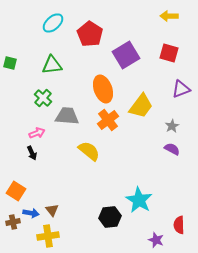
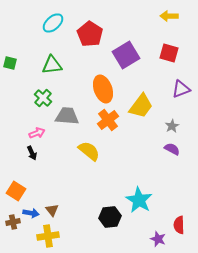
purple star: moved 2 px right, 1 px up
